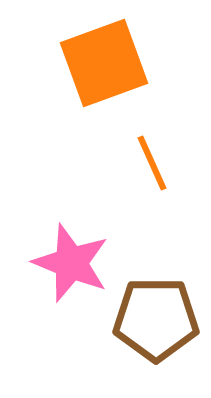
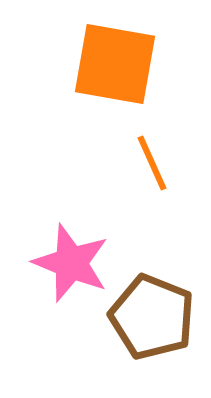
orange square: moved 11 px right, 1 px down; rotated 30 degrees clockwise
brown pentagon: moved 4 px left, 2 px up; rotated 22 degrees clockwise
